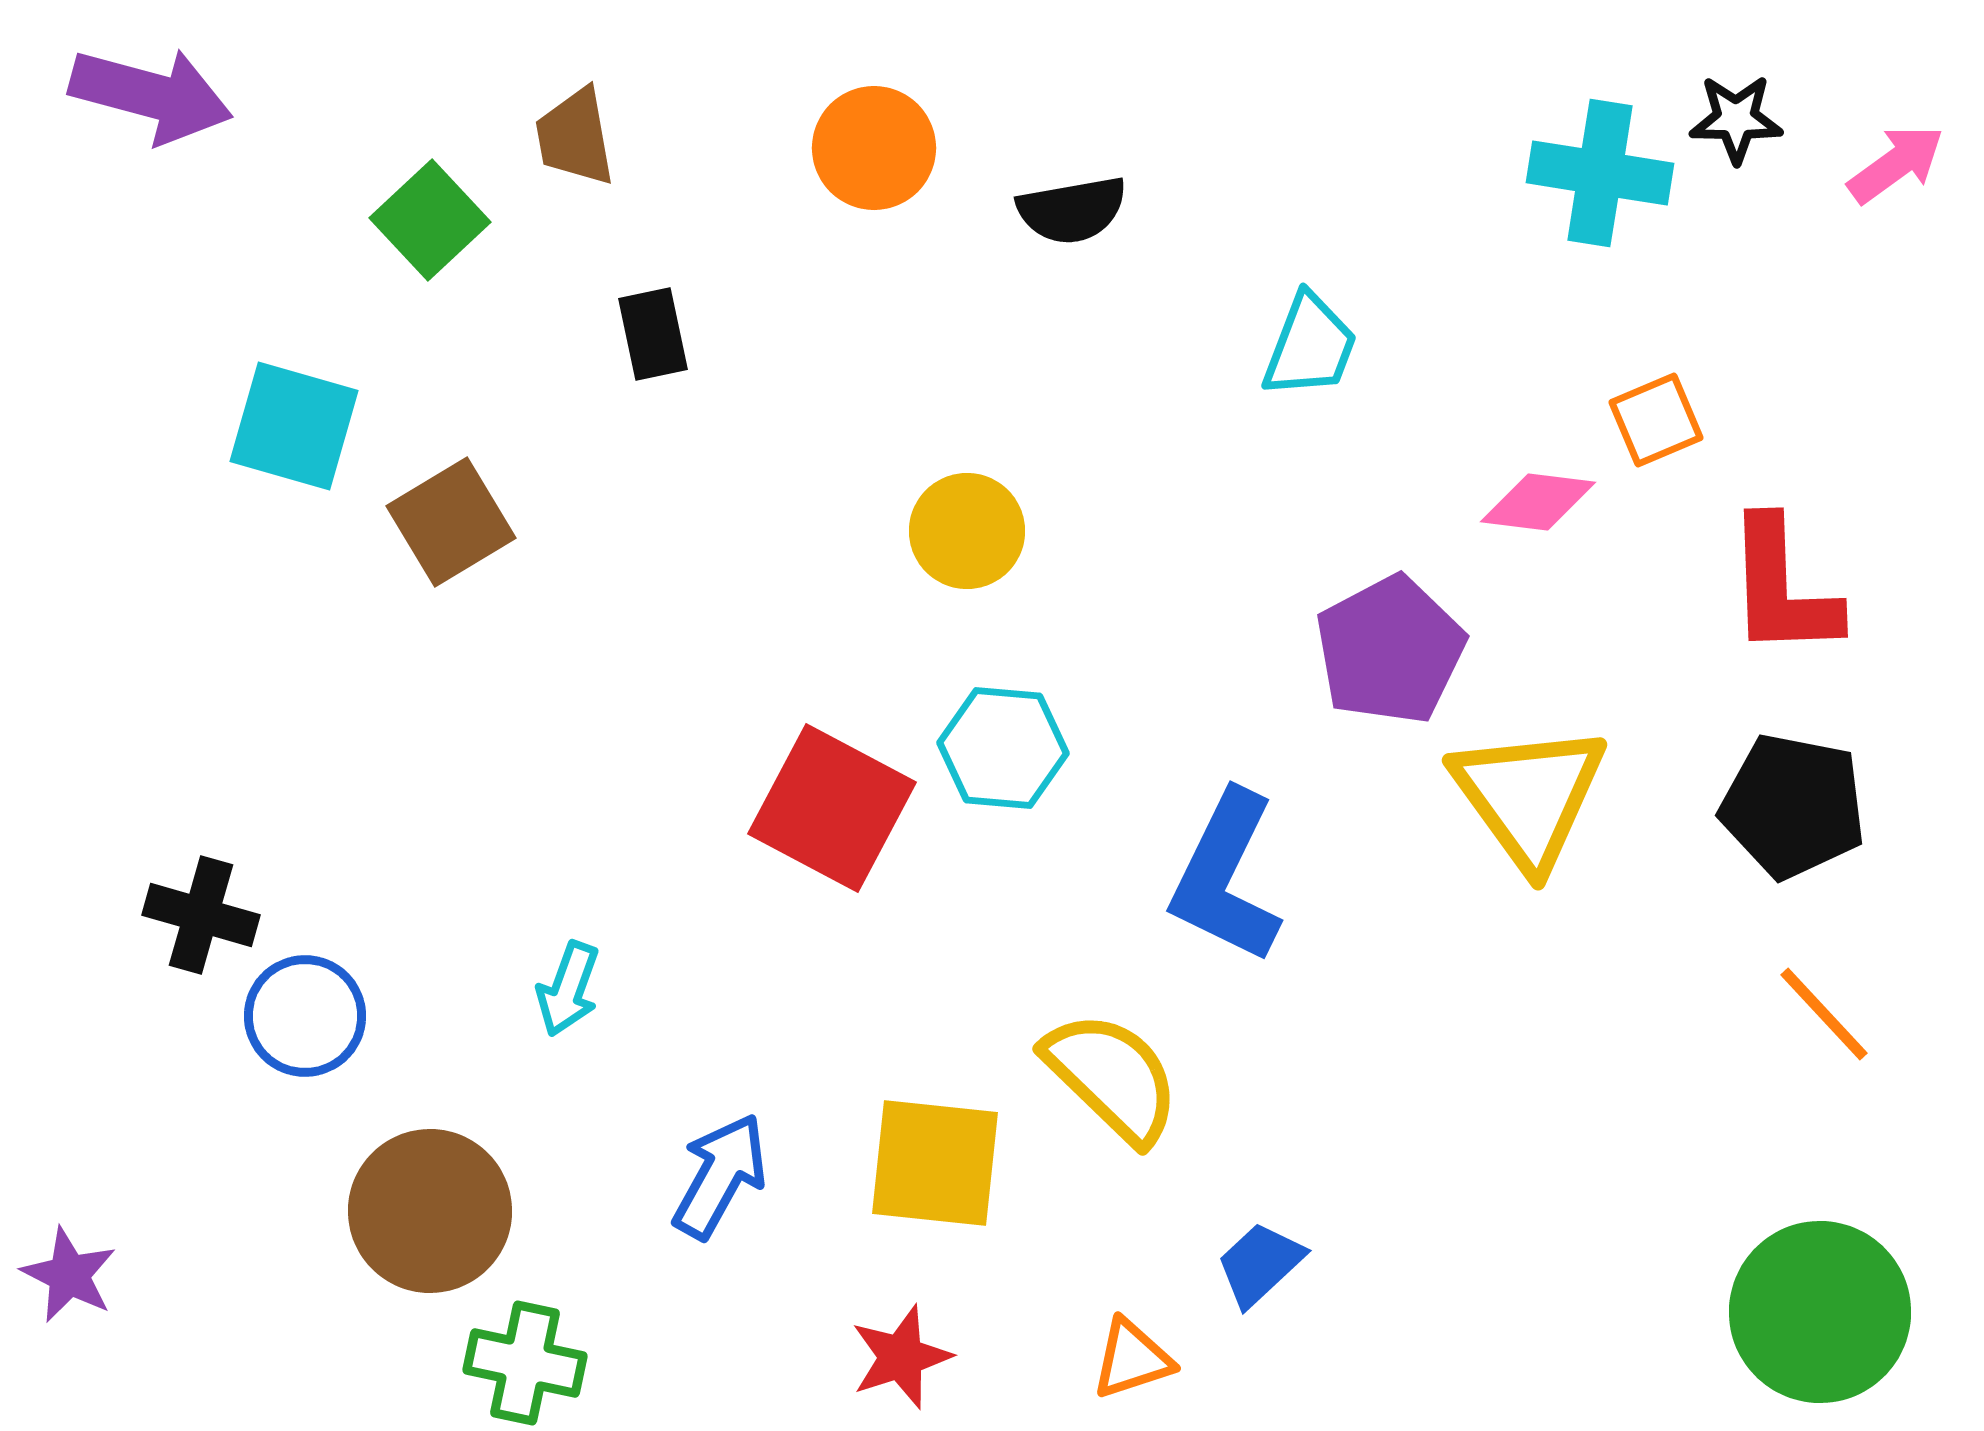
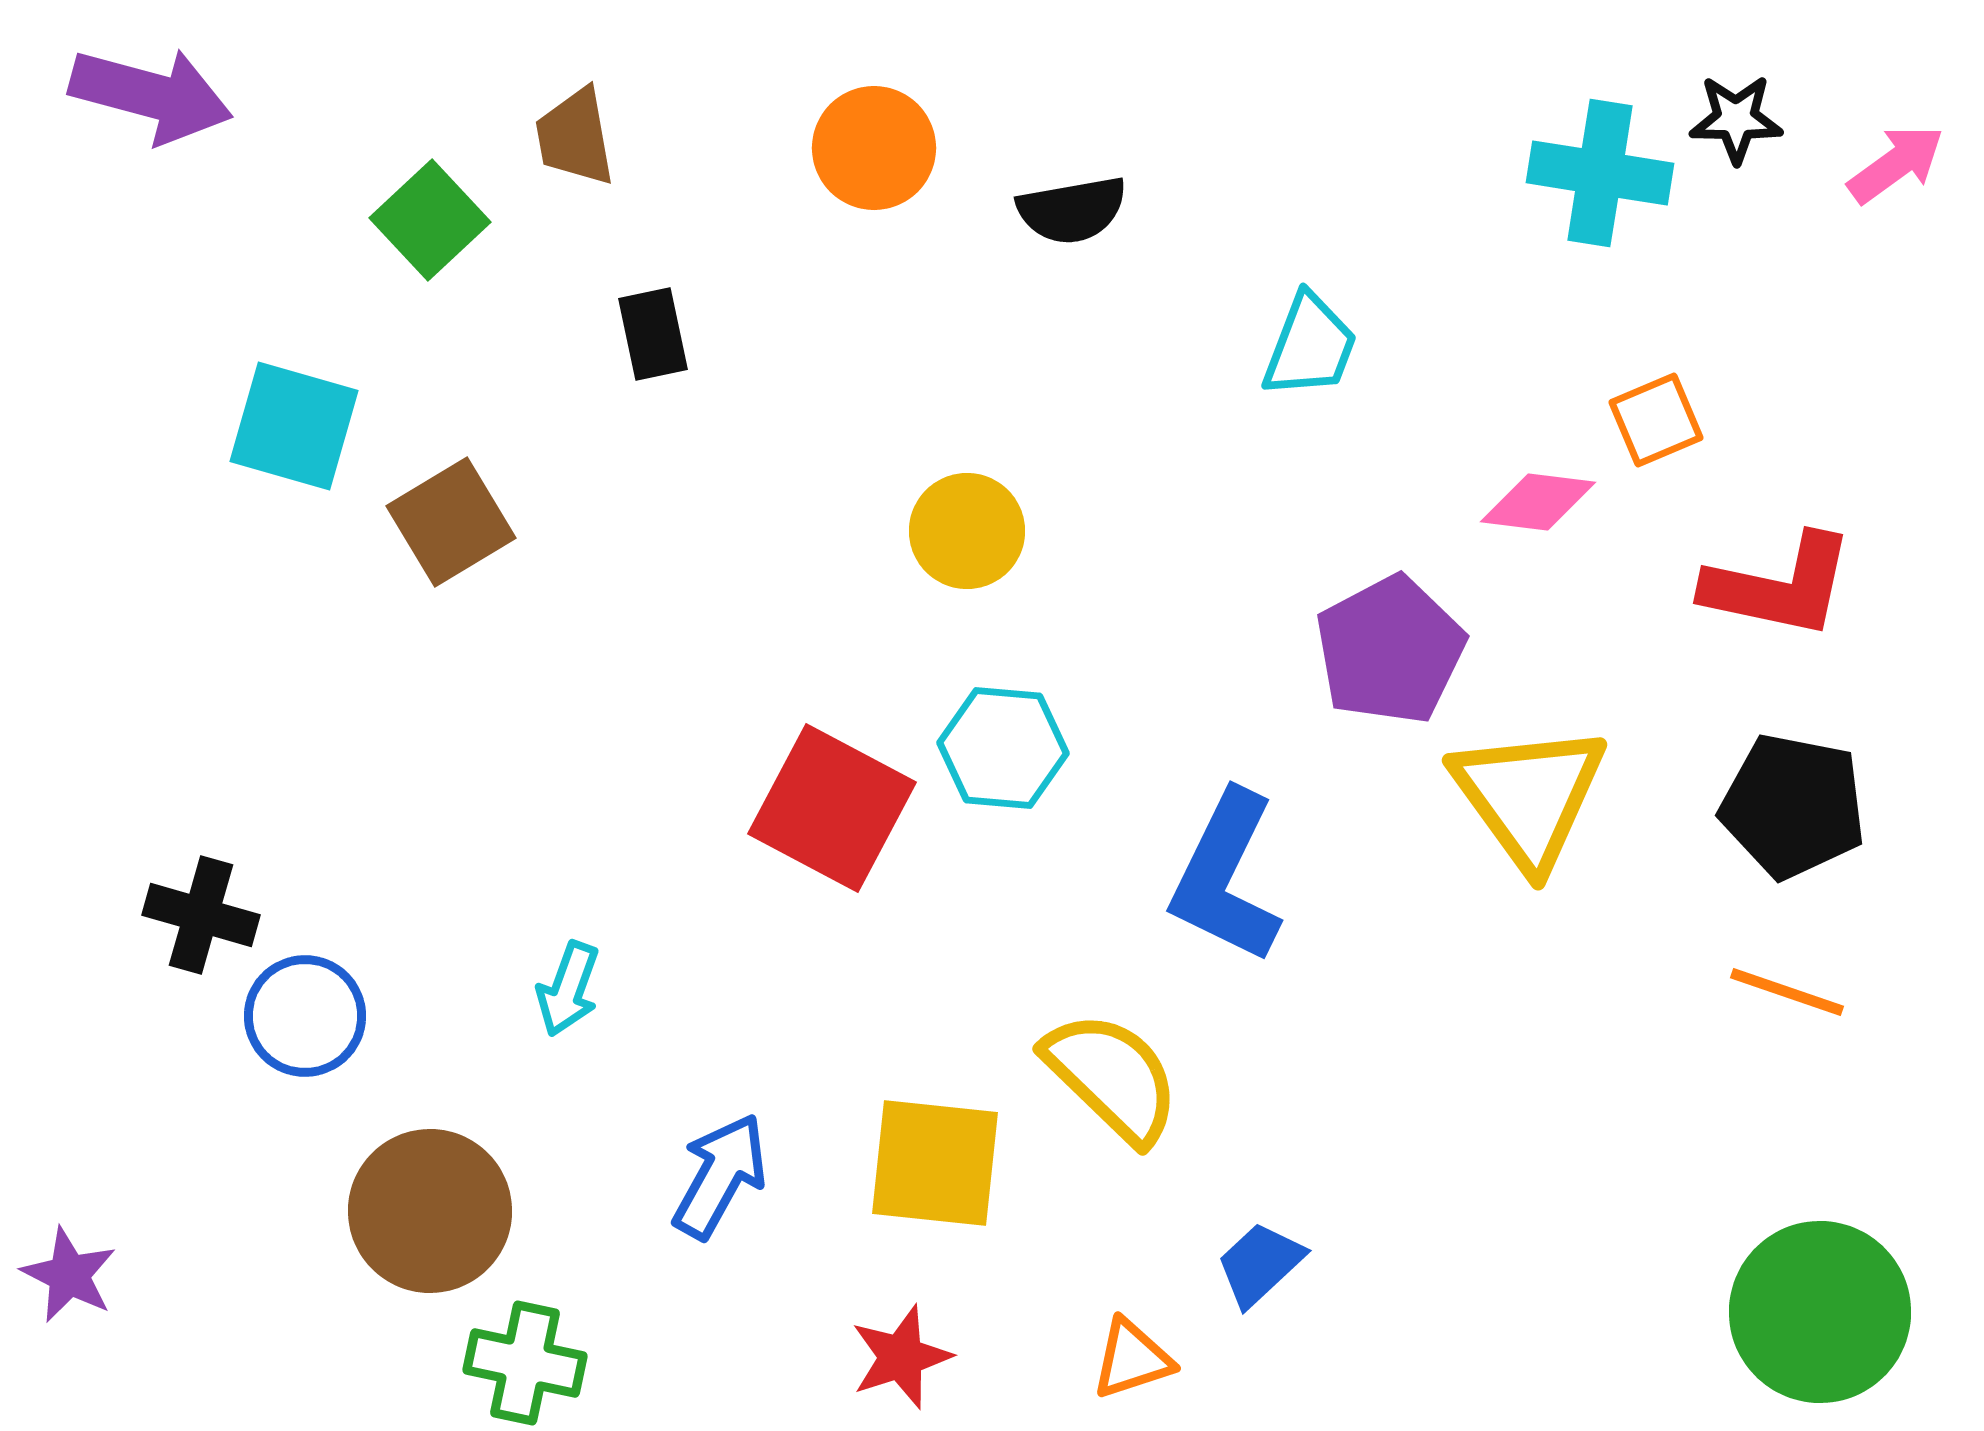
red L-shape: moved 3 px left, 2 px up; rotated 76 degrees counterclockwise
orange line: moved 37 px left, 22 px up; rotated 28 degrees counterclockwise
